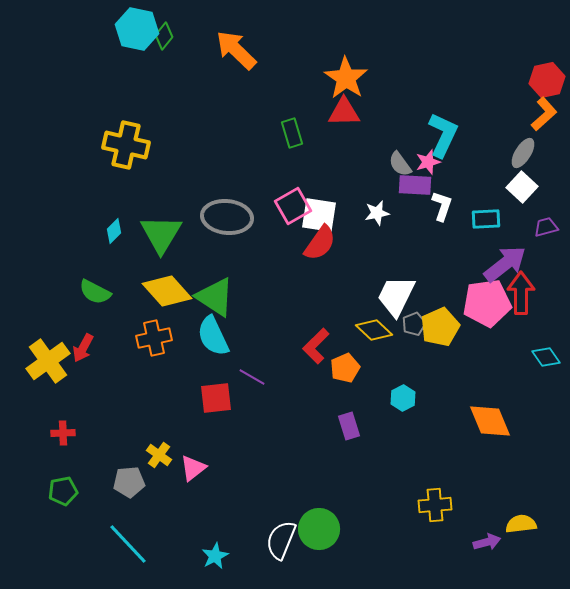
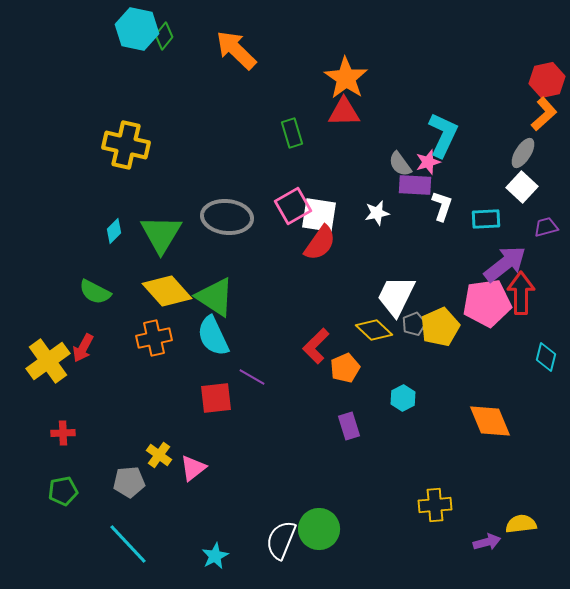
cyan diamond at (546, 357): rotated 48 degrees clockwise
